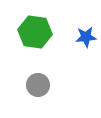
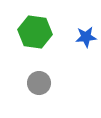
gray circle: moved 1 px right, 2 px up
